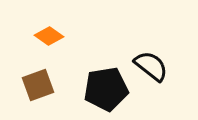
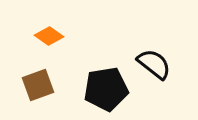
black semicircle: moved 3 px right, 2 px up
